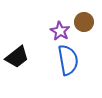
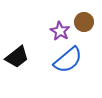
blue semicircle: rotated 60 degrees clockwise
